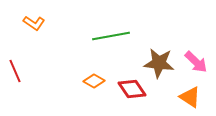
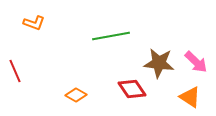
orange L-shape: rotated 15 degrees counterclockwise
orange diamond: moved 18 px left, 14 px down
